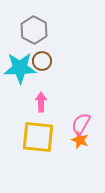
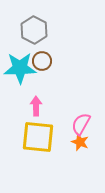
pink arrow: moved 5 px left, 4 px down
orange star: moved 2 px down
